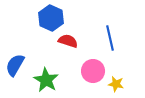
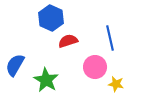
red semicircle: rotated 36 degrees counterclockwise
pink circle: moved 2 px right, 4 px up
